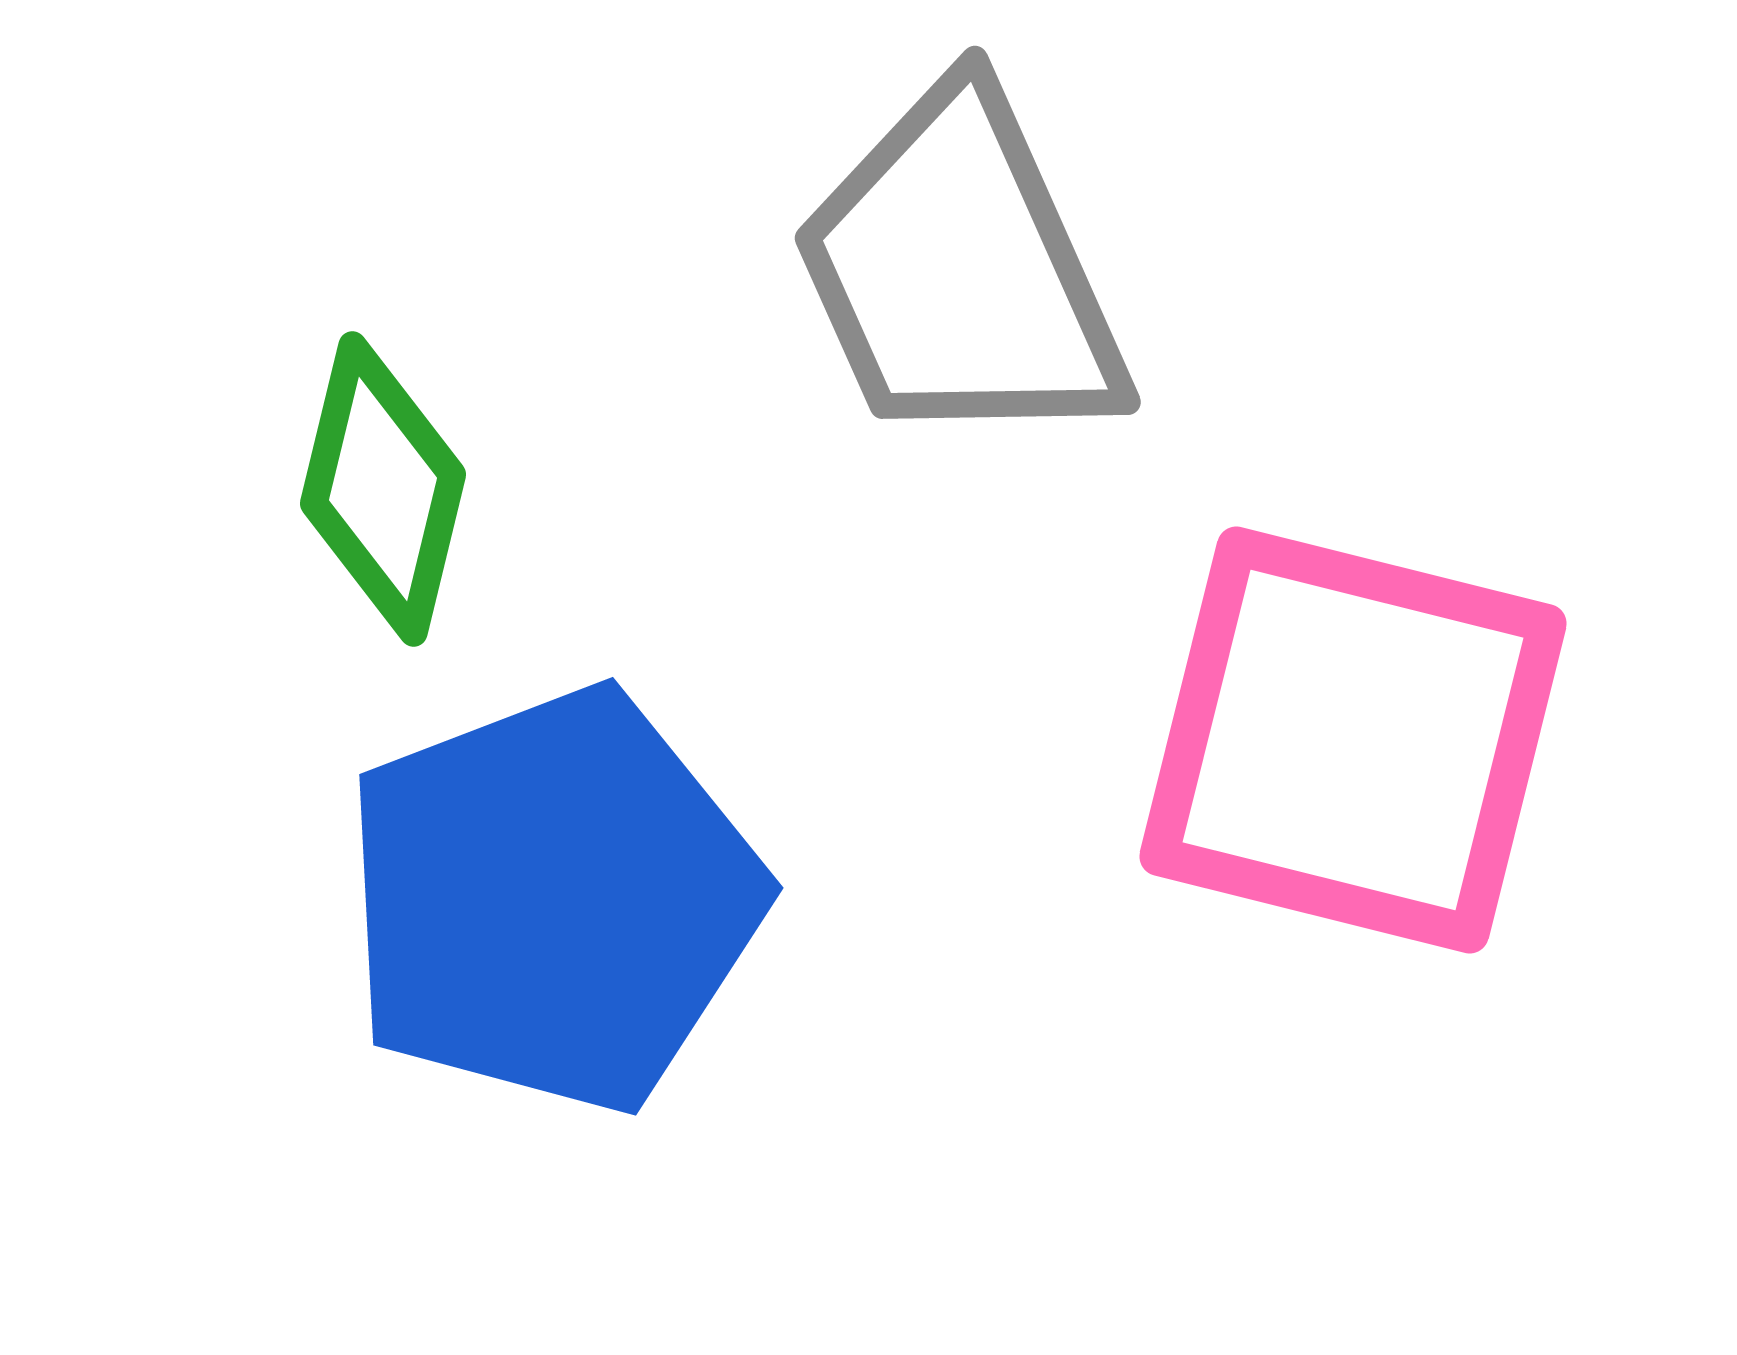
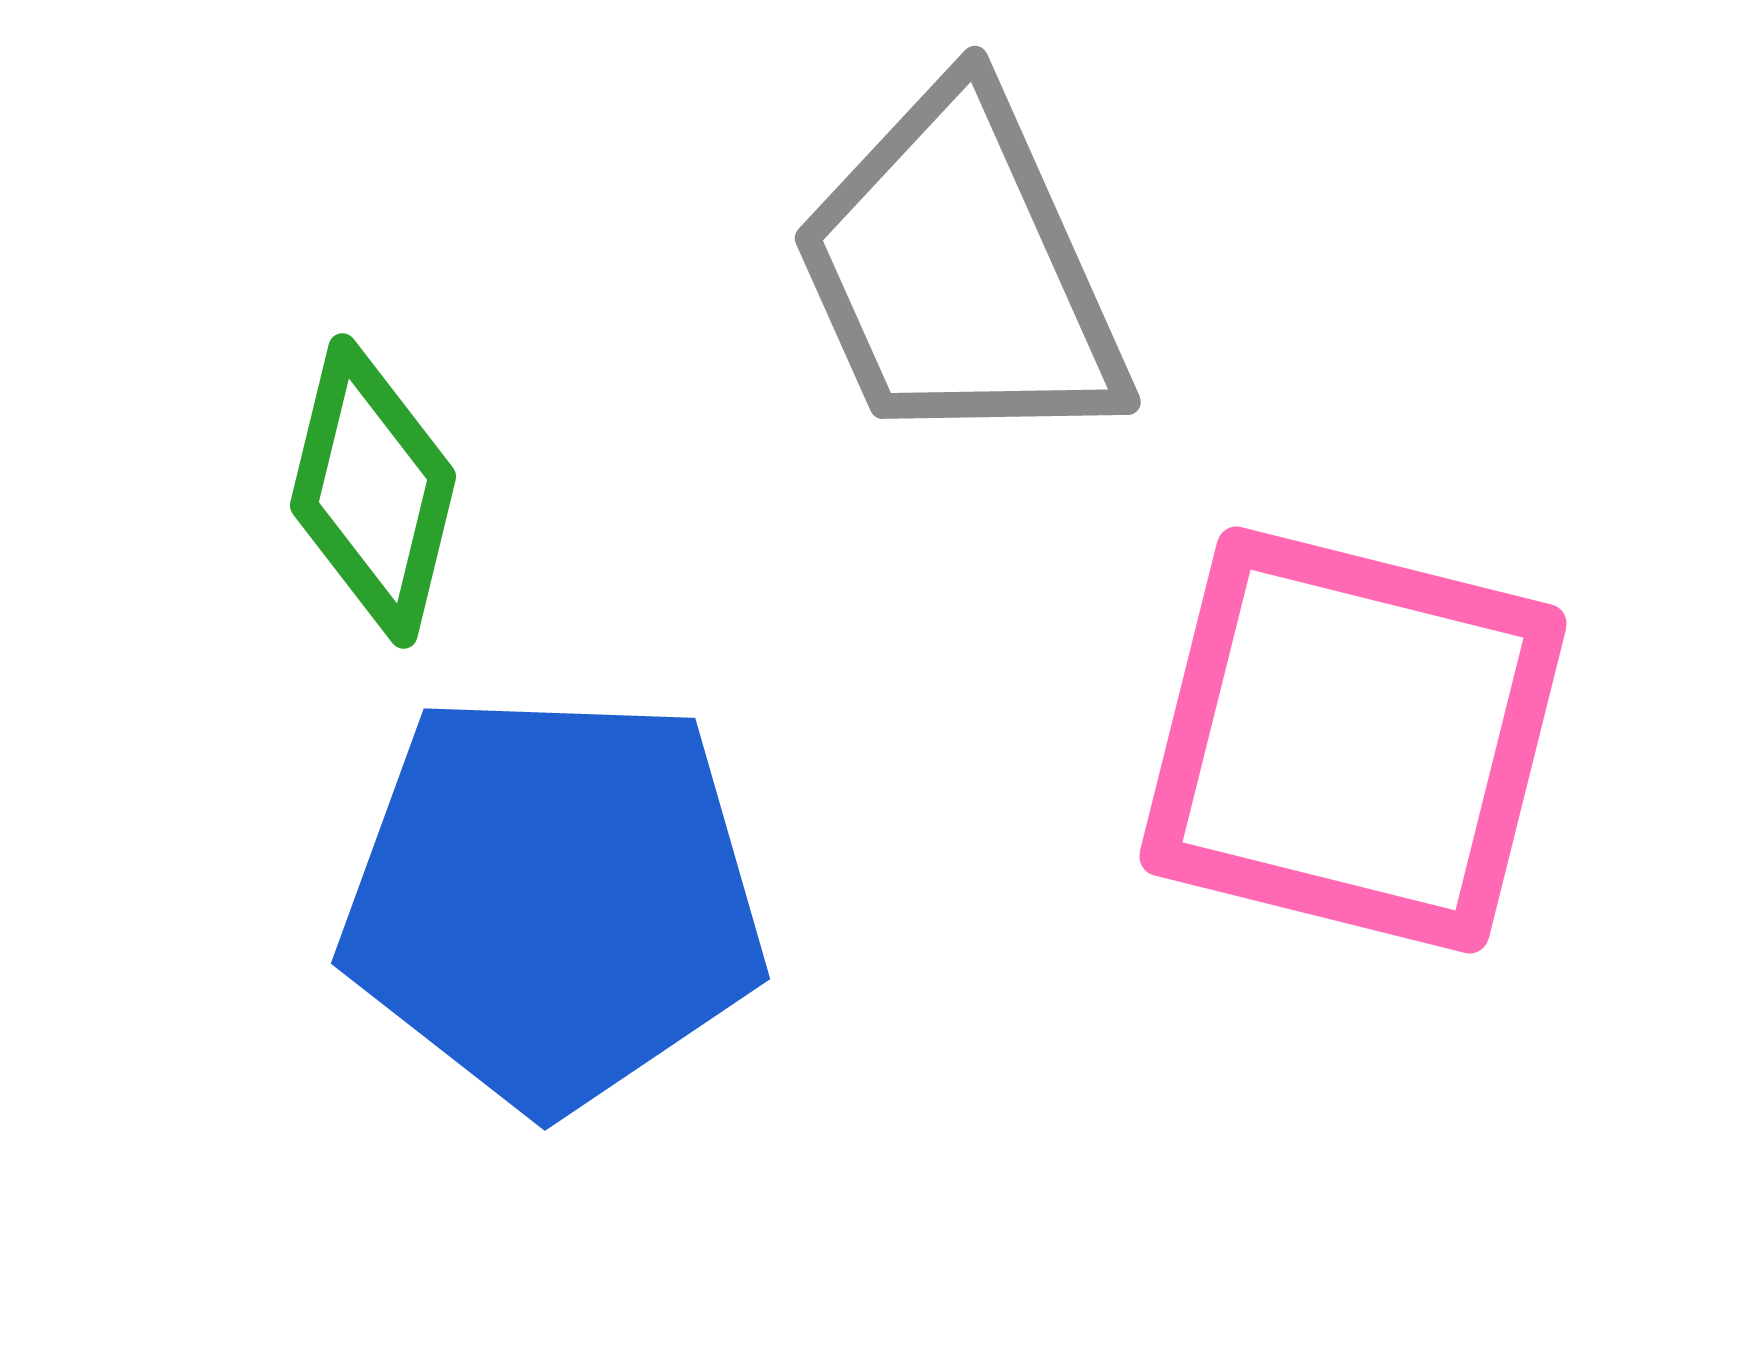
green diamond: moved 10 px left, 2 px down
blue pentagon: rotated 23 degrees clockwise
